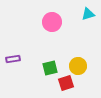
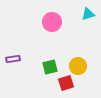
green square: moved 1 px up
